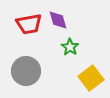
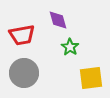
red trapezoid: moved 7 px left, 11 px down
gray circle: moved 2 px left, 2 px down
yellow square: rotated 30 degrees clockwise
